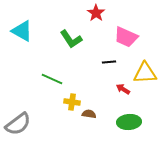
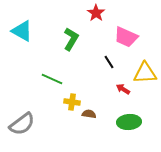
green L-shape: rotated 115 degrees counterclockwise
black line: rotated 64 degrees clockwise
gray semicircle: moved 4 px right
